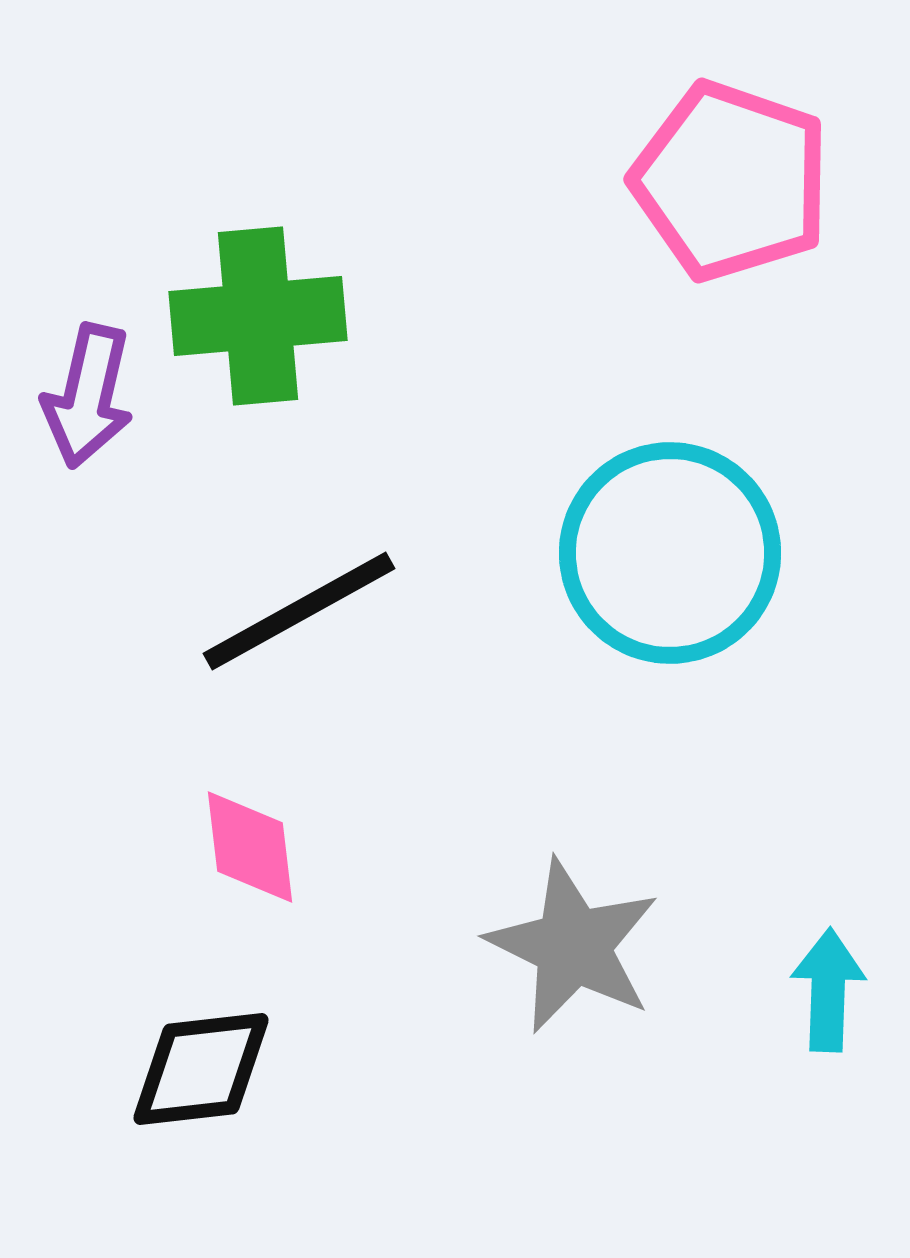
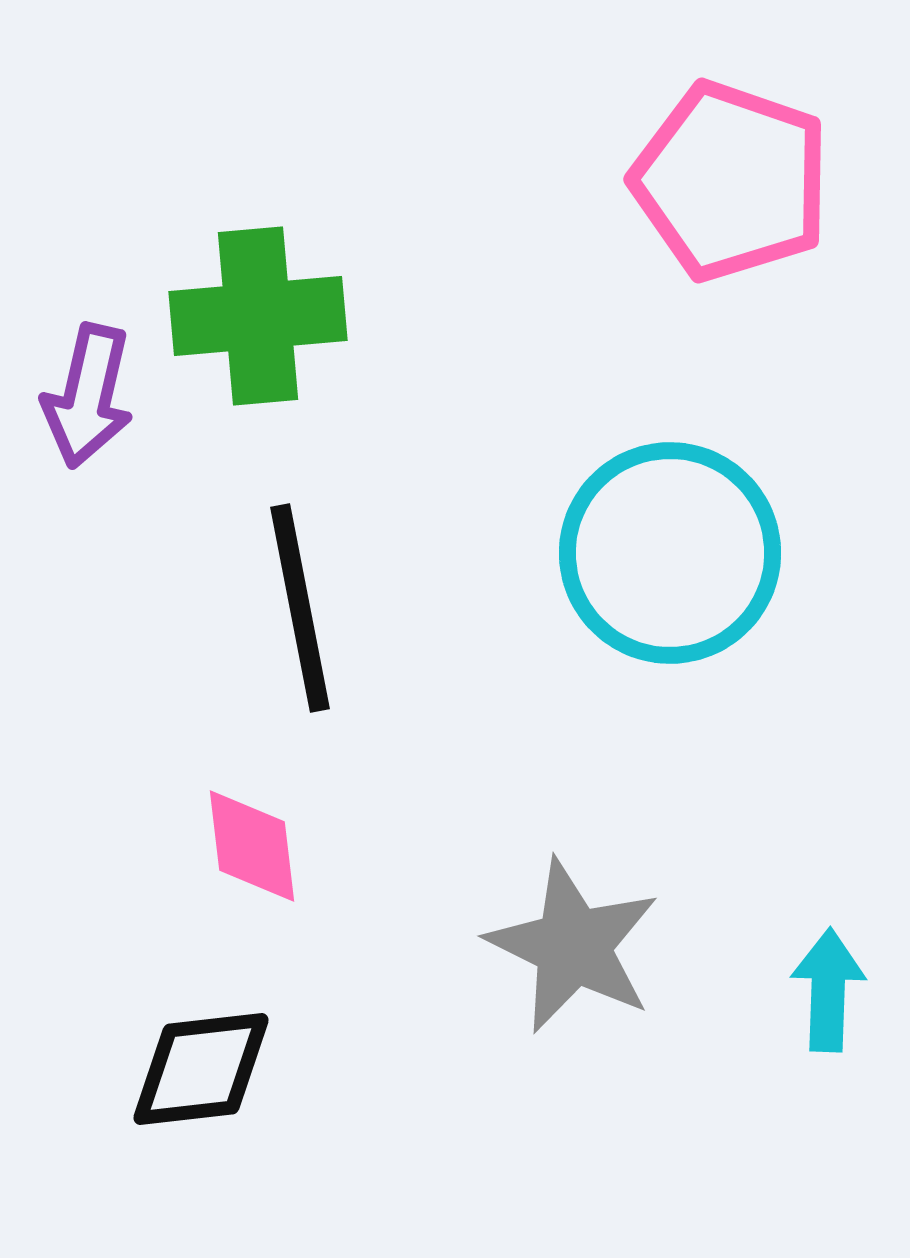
black line: moved 1 px right, 3 px up; rotated 72 degrees counterclockwise
pink diamond: moved 2 px right, 1 px up
